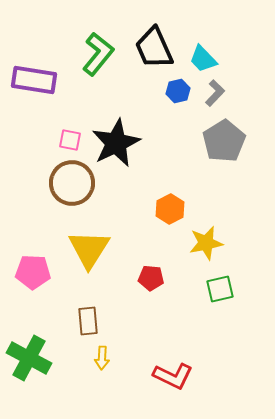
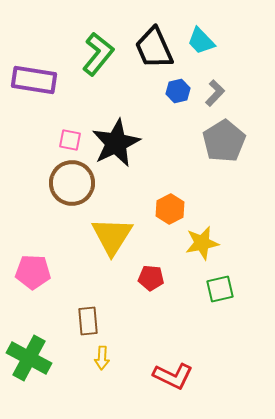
cyan trapezoid: moved 2 px left, 18 px up
yellow star: moved 4 px left
yellow triangle: moved 23 px right, 13 px up
